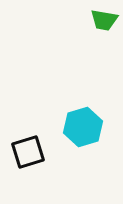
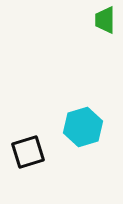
green trapezoid: moved 1 px right; rotated 80 degrees clockwise
